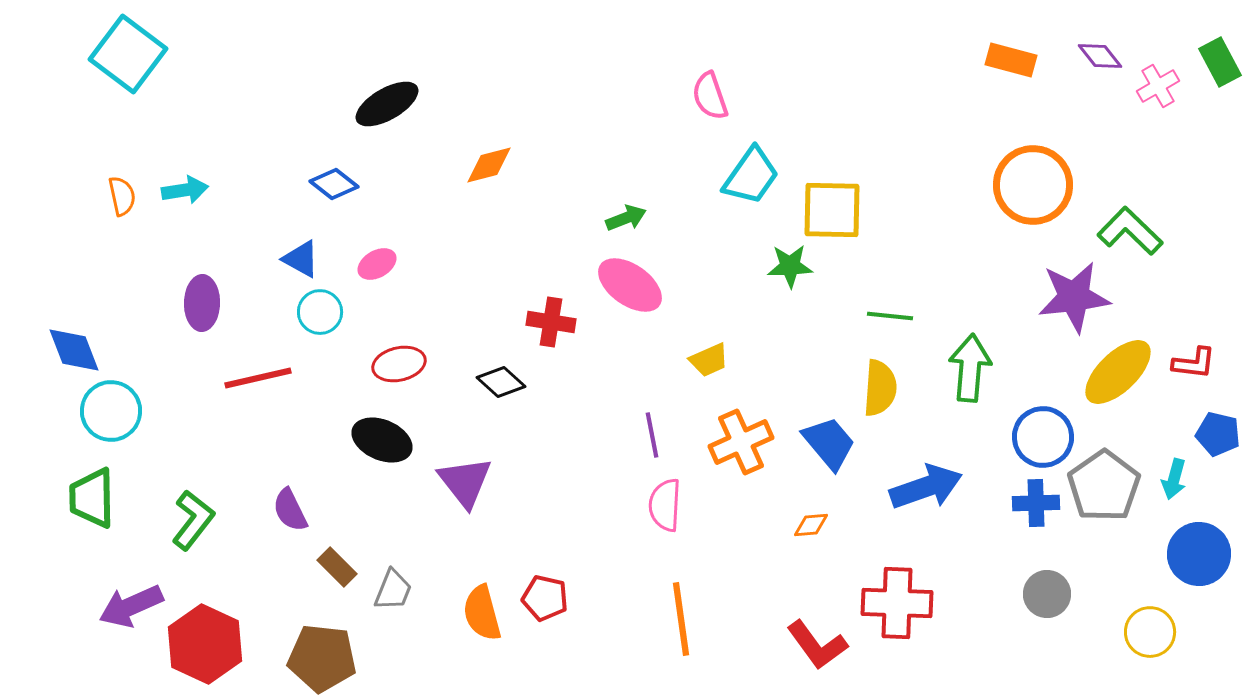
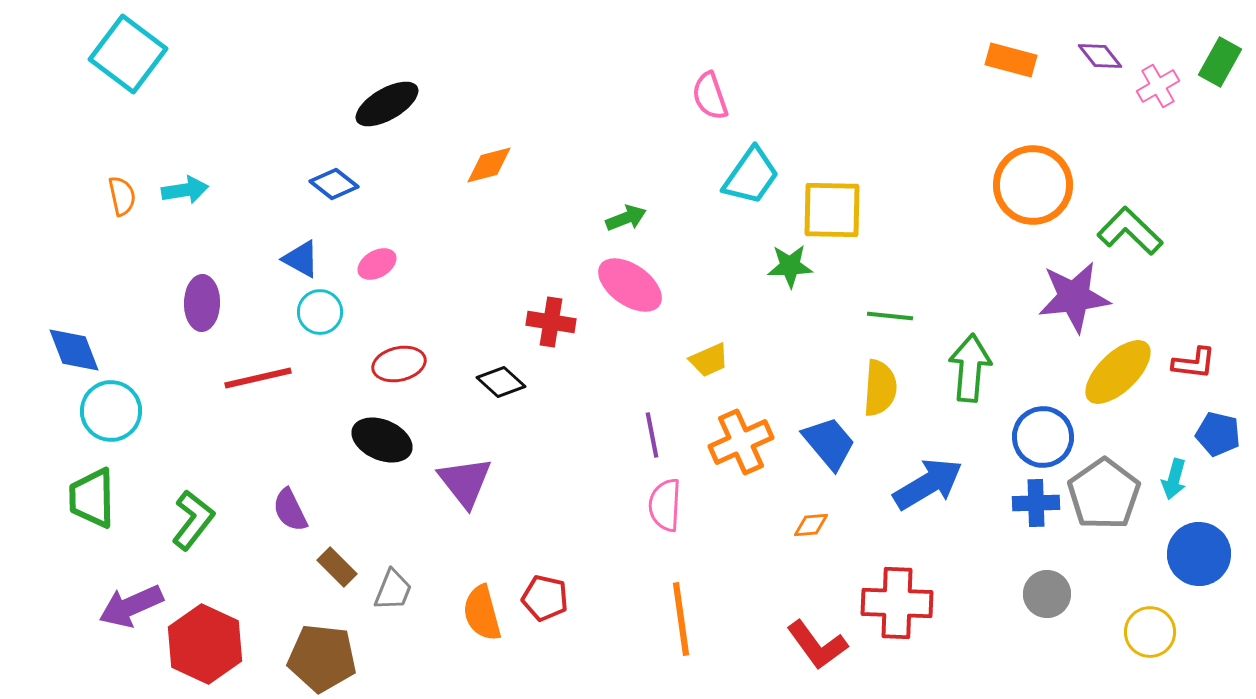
green rectangle at (1220, 62): rotated 57 degrees clockwise
gray pentagon at (1104, 486): moved 8 px down
blue arrow at (926, 487): moved 2 px right, 3 px up; rotated 12 degrees counterclockwise
